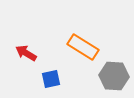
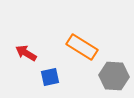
orange rectangle: moved 1 px left
blue square: moved 1 px left, 2 px up
